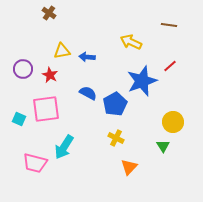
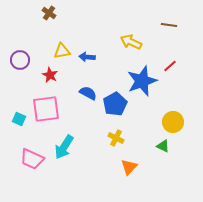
purple circle: moved 3 px left, 9 px up
green triangle: rotated 32 degrees counterclockwise
pink trapezoid: moved 3 px left, 4 px up; rotated 10 degrees clockwise
